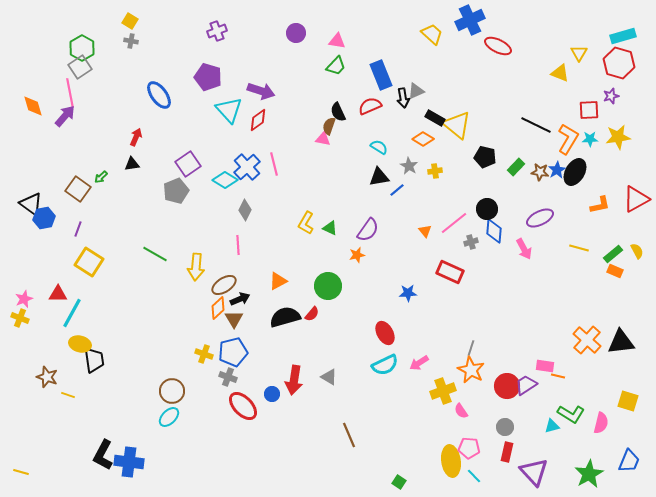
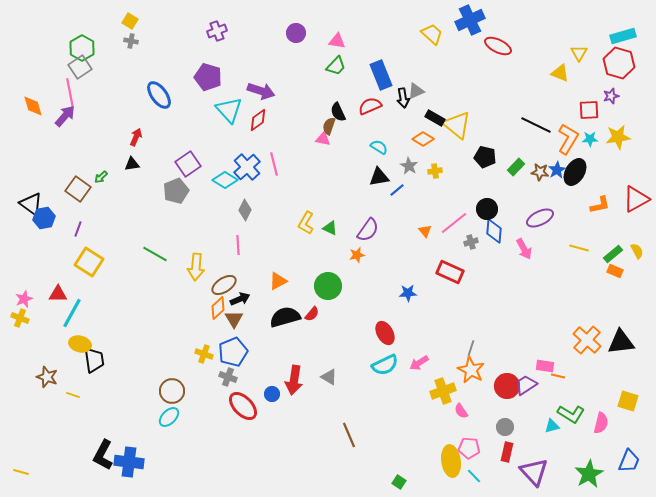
blue pentagon at (233, 352): rotated 8 degrees counterclockwise
yellow line at (68, 395): moved 5 px right
